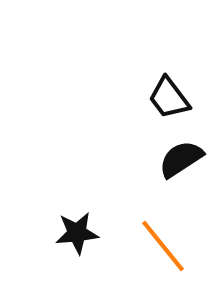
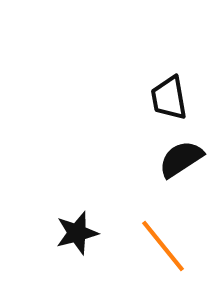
black trapezoid: rotated 27 degrees clockwise
black star: rotated 9 degrees counterclockwise
